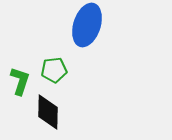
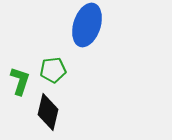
green pentagon: moved 1 px left
black diamond: rotated 12 degrees clockwise
